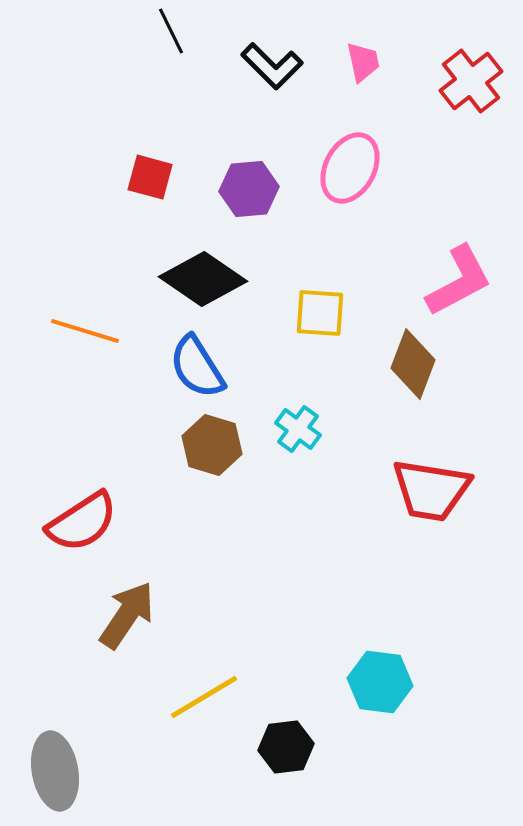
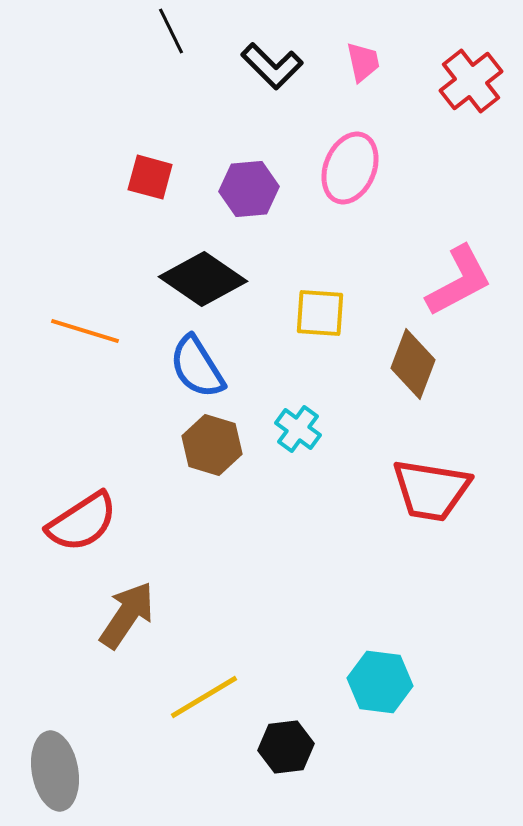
pink ellipse: rotated 6 degrees counterclockwise
